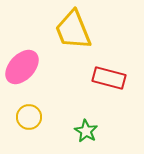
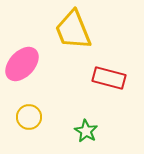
pink ellipse: moved 3 px up
